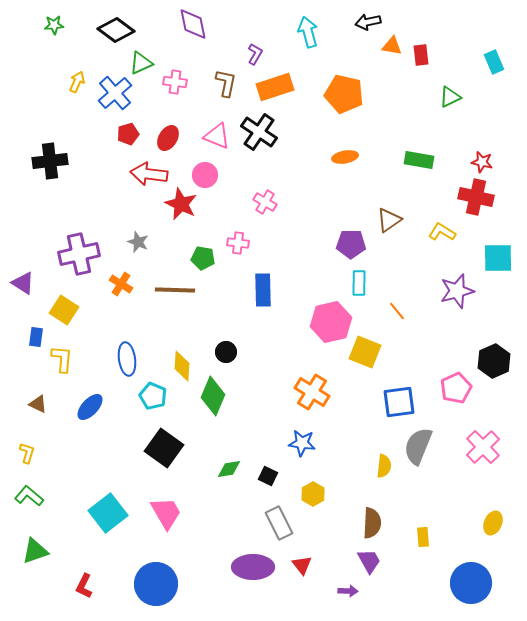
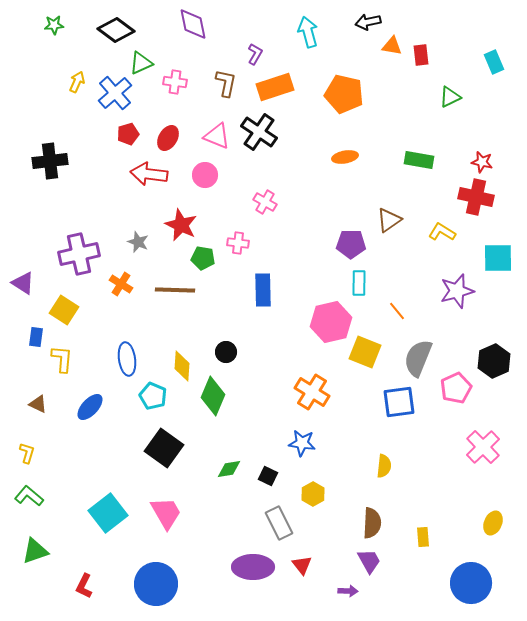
red star at (181, 204): moved 21 px down
gray semicircle at (418, 446): moved 88 px up
